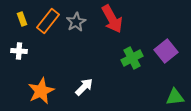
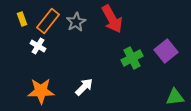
white cross: moved 19 px right, 5 px up; rotated 28 degrees clockwise
orange star: rotated 24 degrees clockwise
